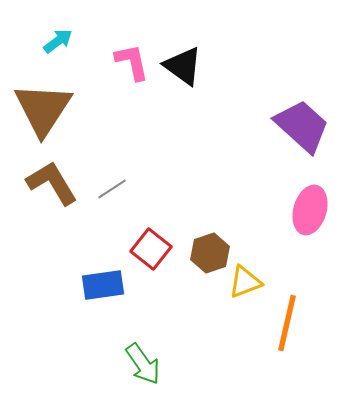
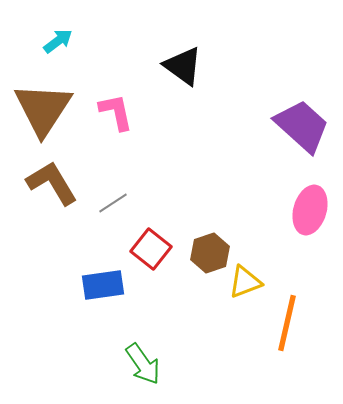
pink L-shape: moved 16 px left, 50 px down
gray line: moved 1 px right, 14 px down
